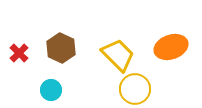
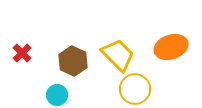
brown hexagon: moved 12 px right, 13 px down
red cross: moved 3 px right
cyan circle: moved 6 px right, 5 px down
